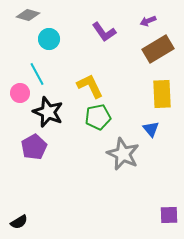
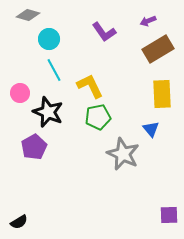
cyan line: moved 17 px right, 4 px up
